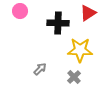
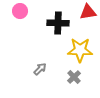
red triangle: moved 1 px up; rotated 24 degrees clockwise
